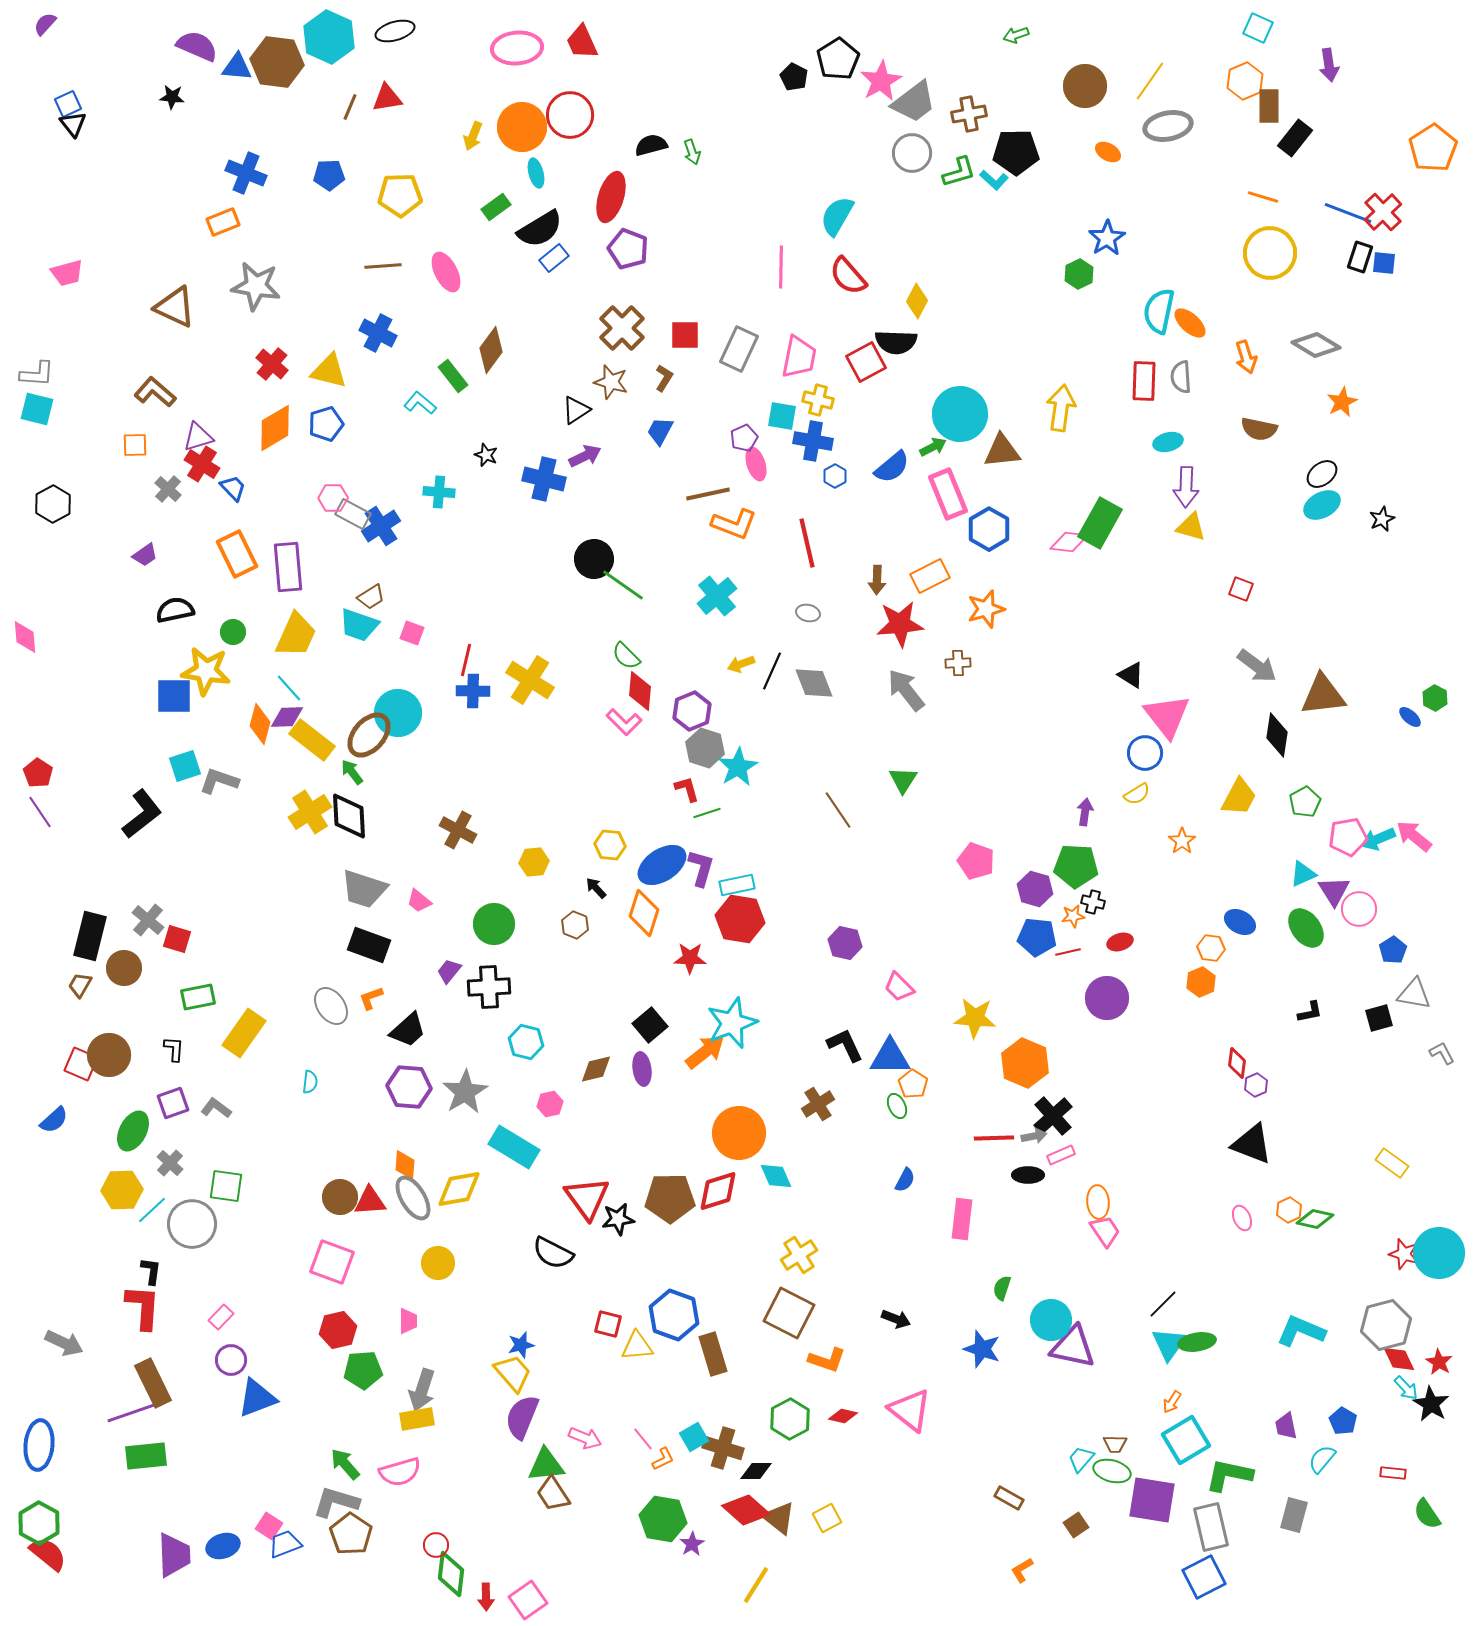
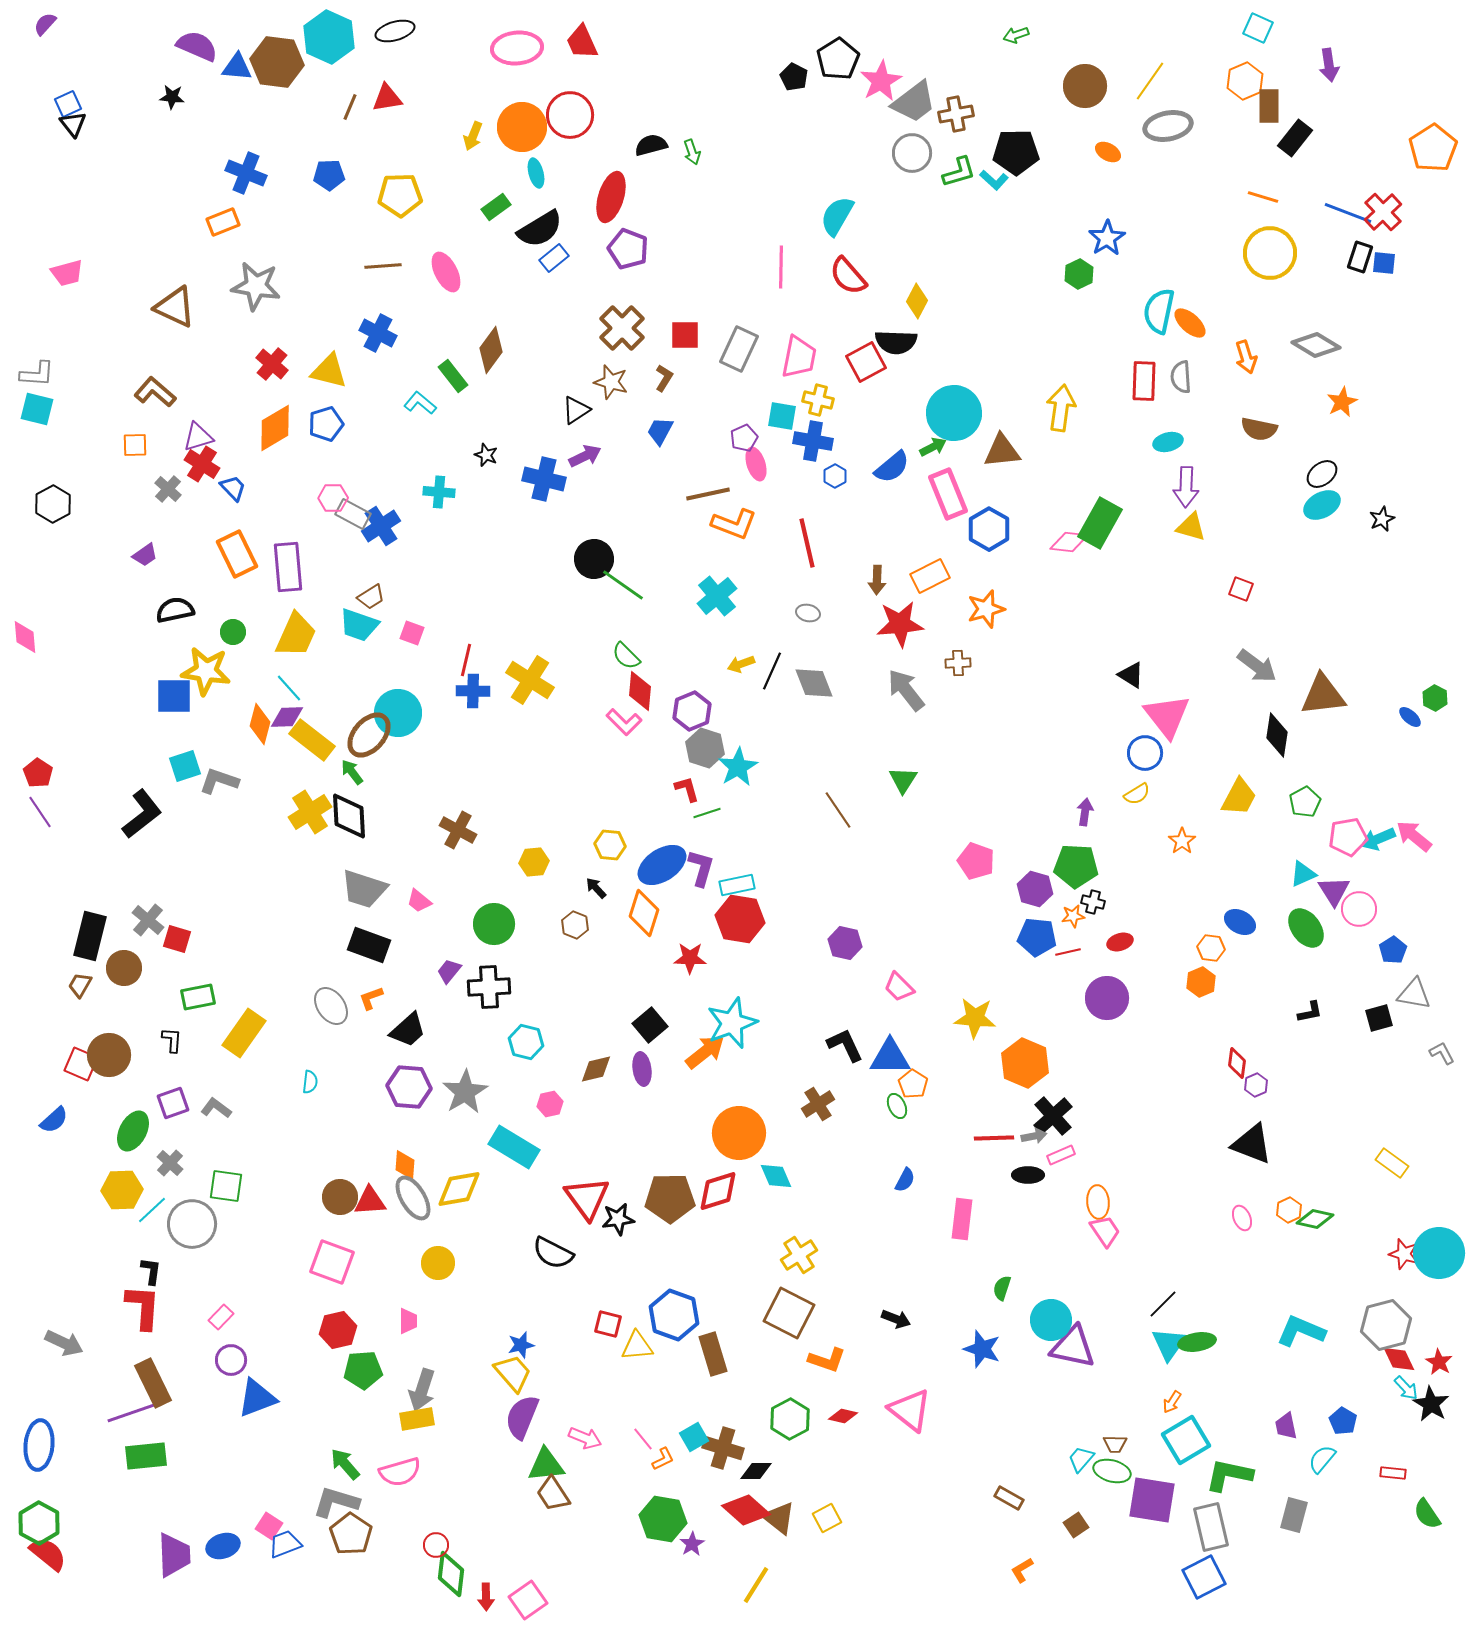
brown cross at (969, 114): moved 13 px left
cyan circle at (960, 414): moved 6 px left, 1 px up
black L-shape at (174, 1049): moved 2 px left, 9 px up
